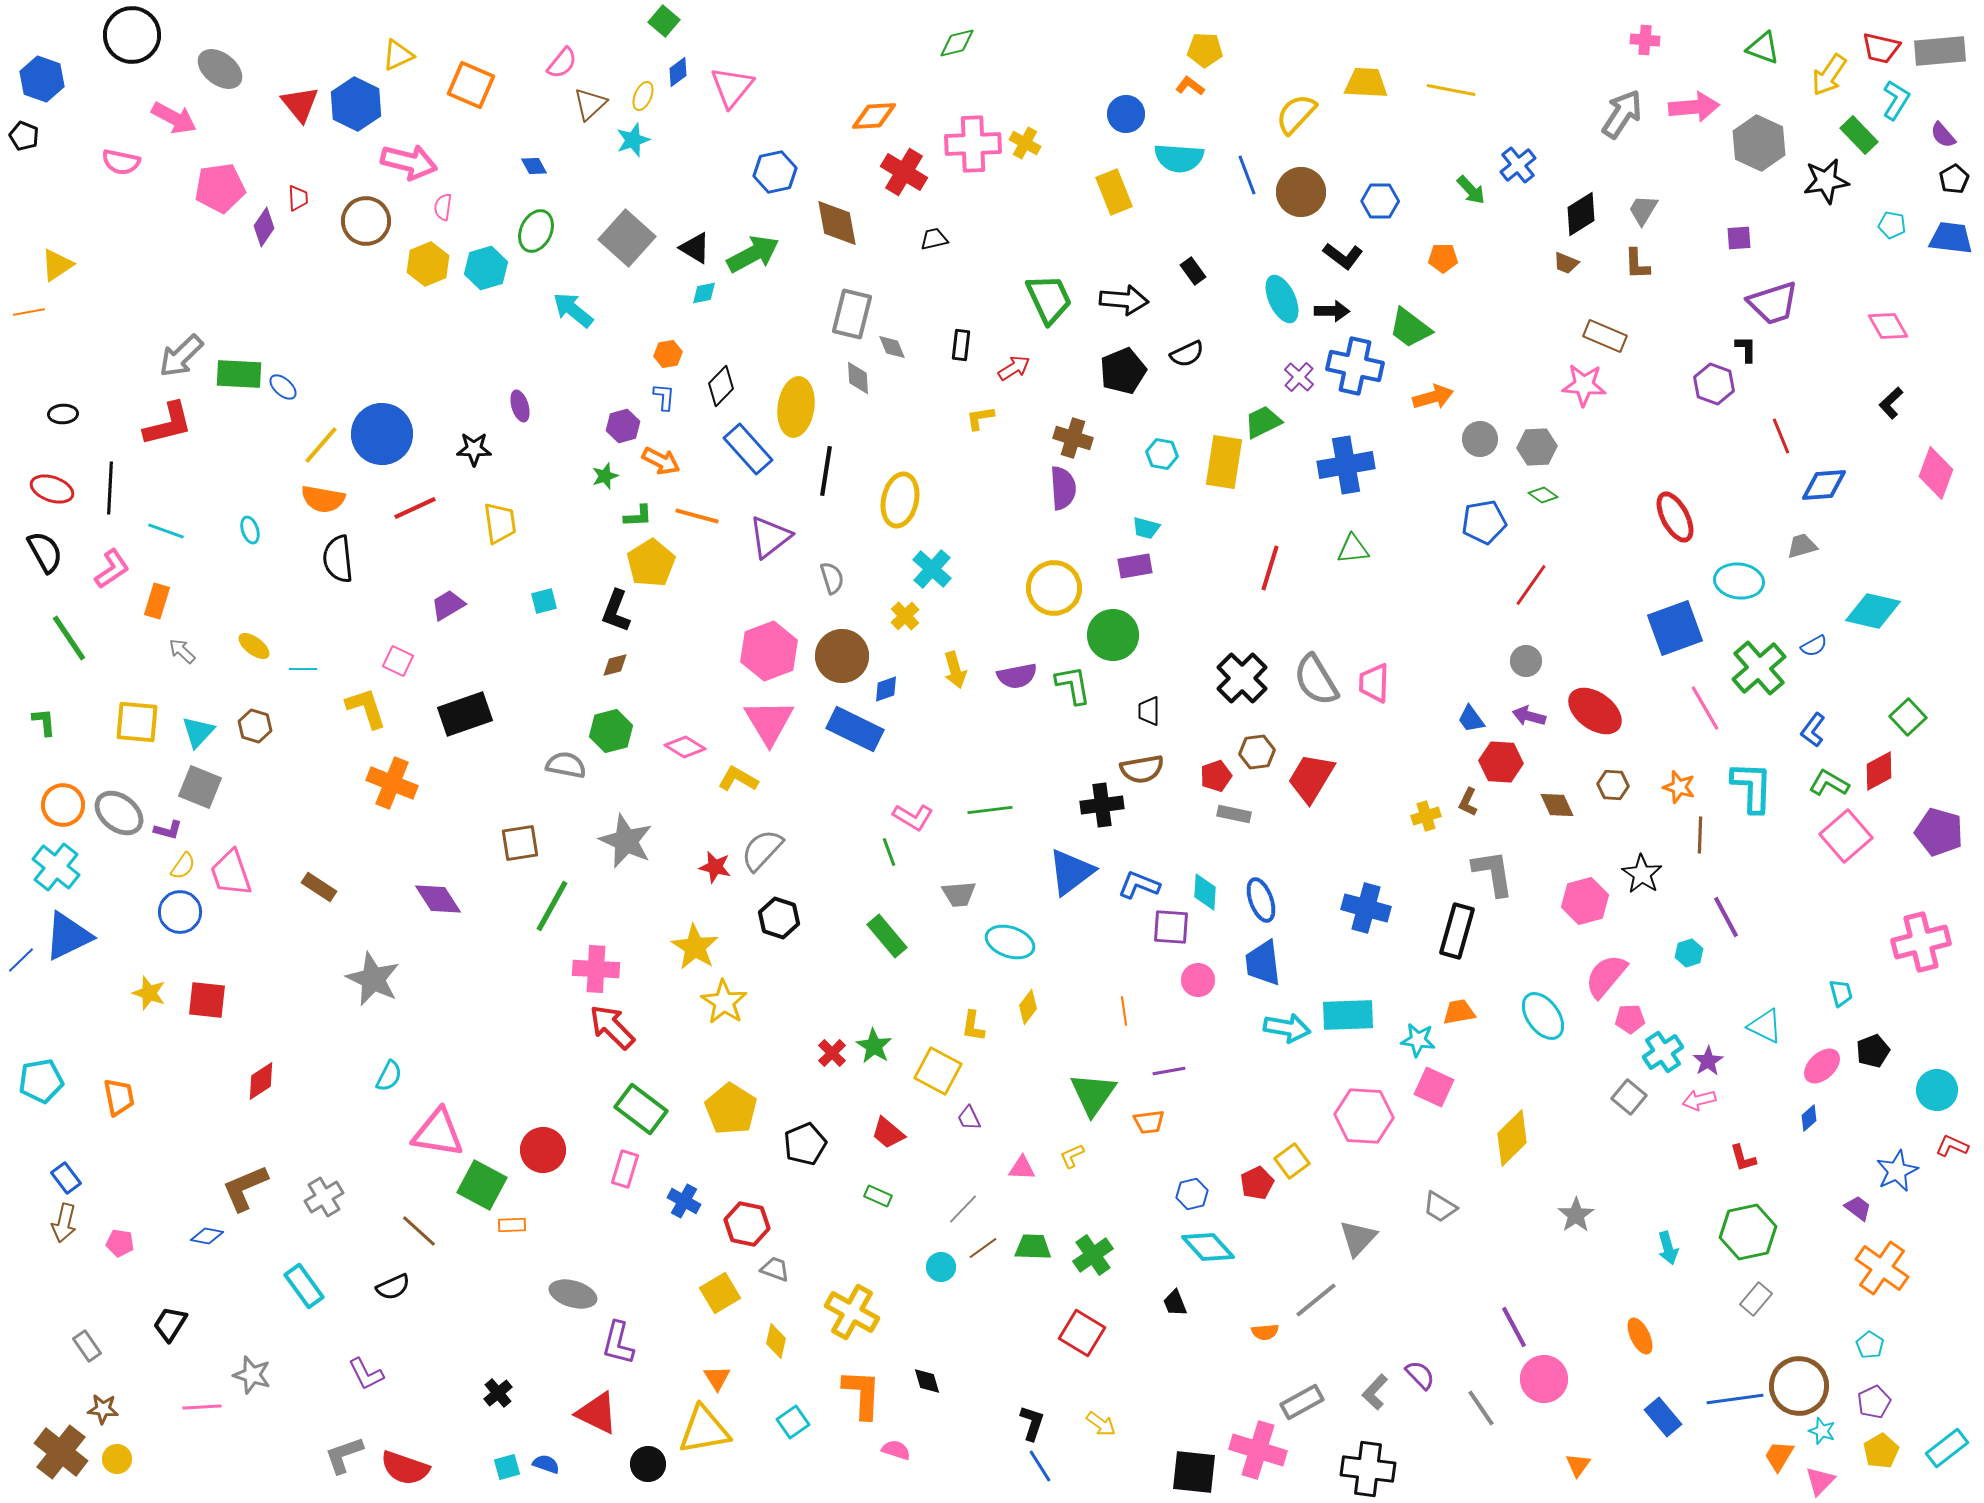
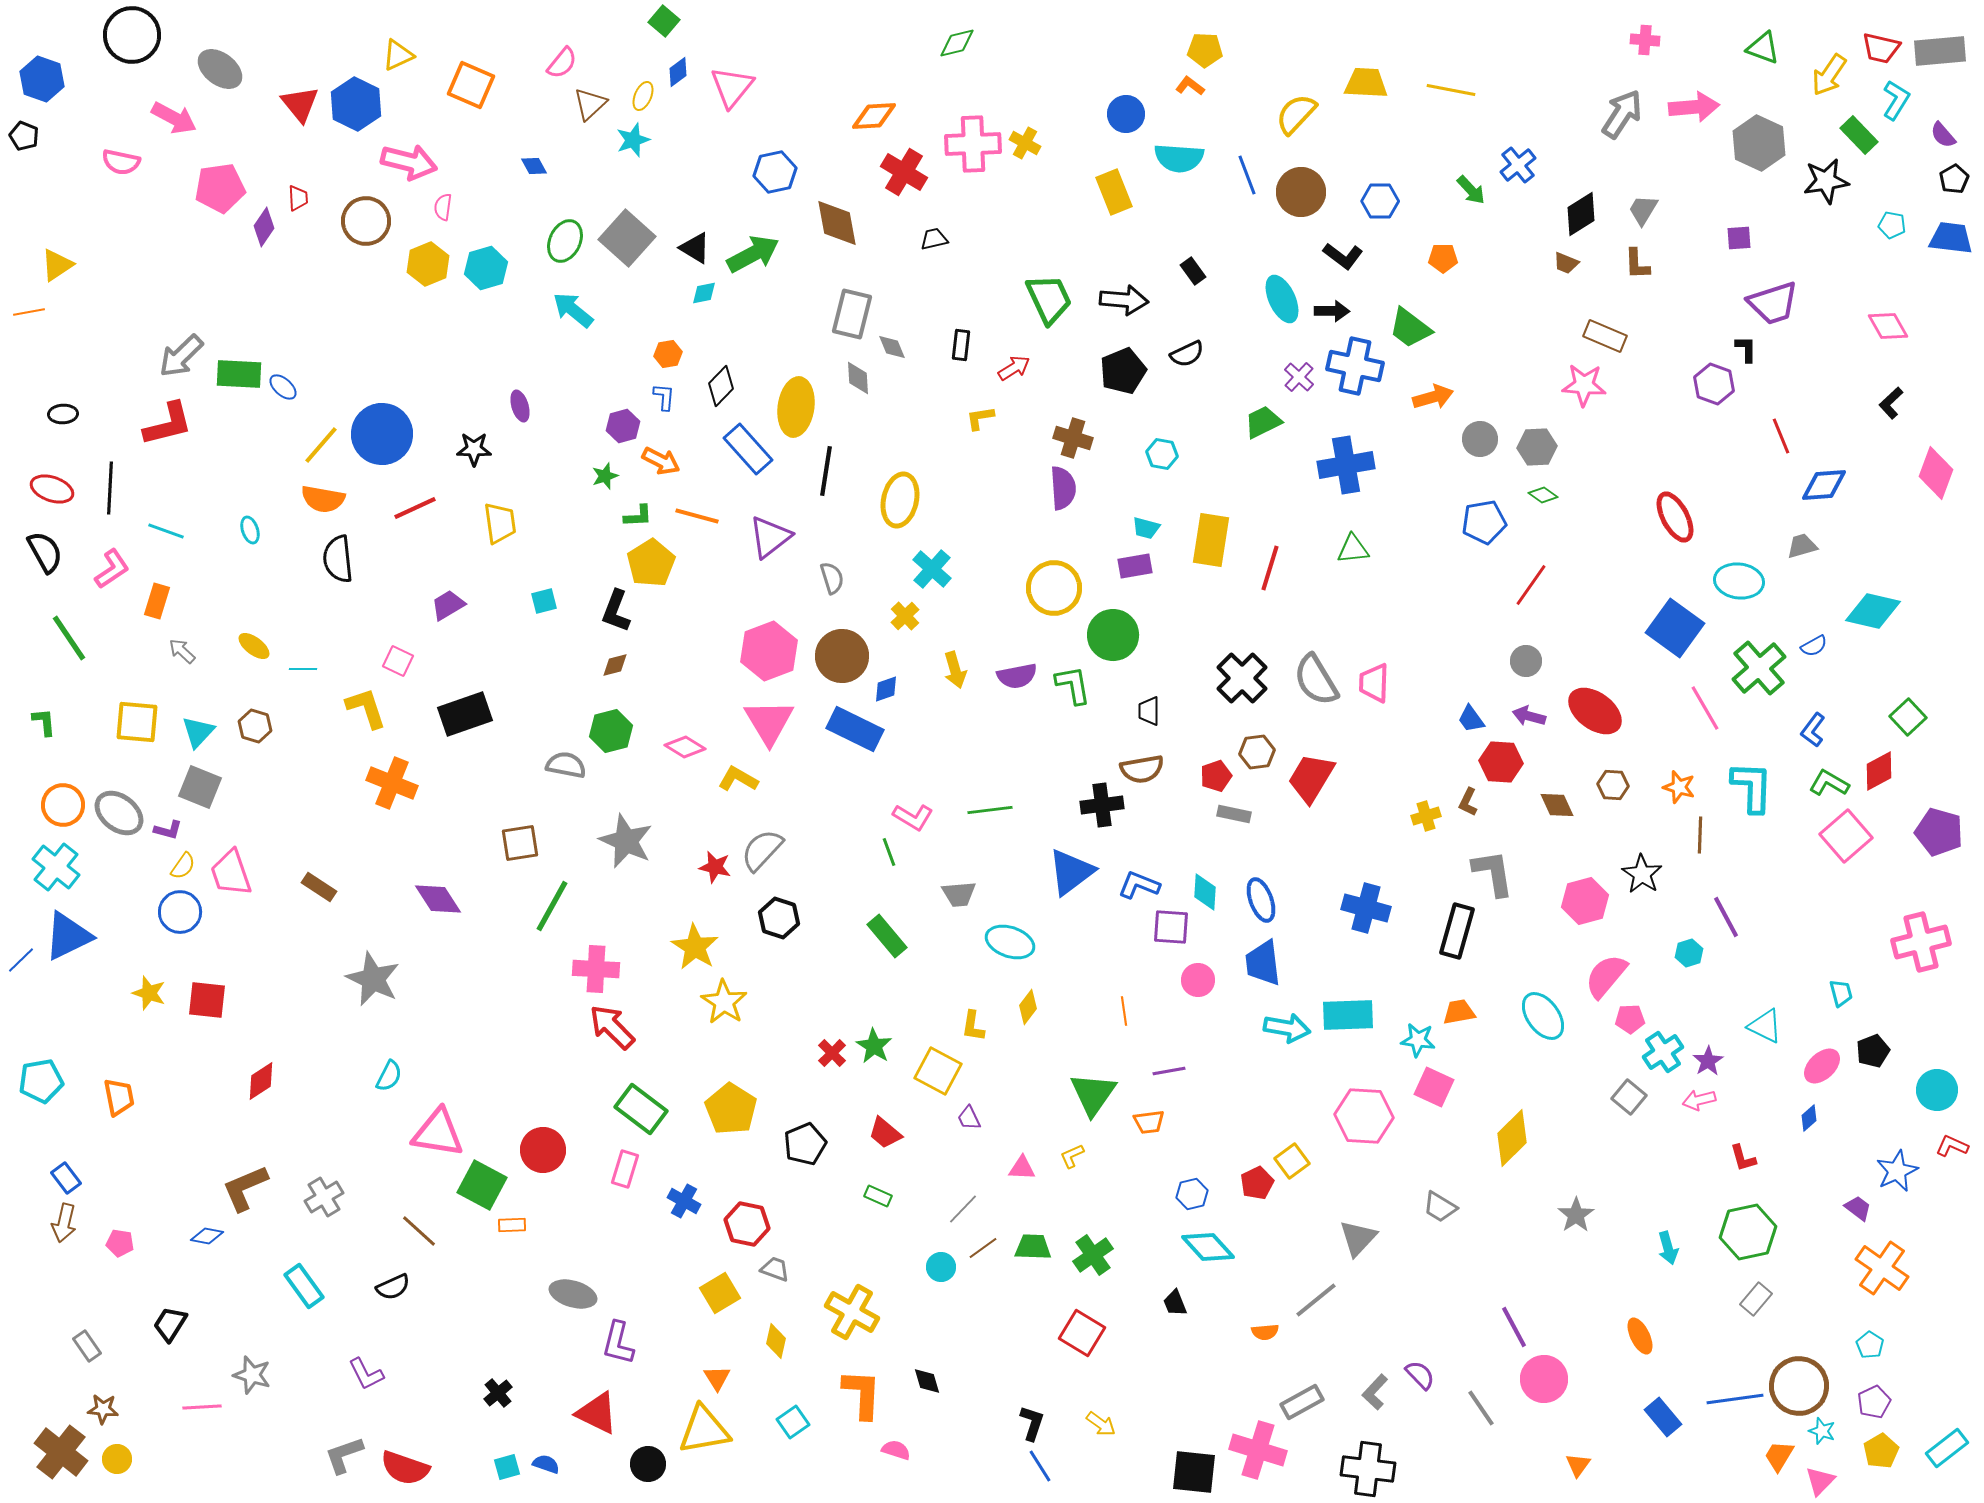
green ellipse at (536, 231): moved 29 px right, 10 px down
yellow rectangle at (1224, 462): moved 13 px left, 78 px down
blue square at (1675, 628): rotated 34 degrees counterclockwise
red trapezoid at (888, 1133): moved 3 px left
